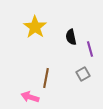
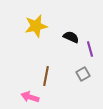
yellow star: moved 1 px right, 1 px up; rotated 25 degrees clockwise
black semicircle: rotated 126 degrees clockwise
brown line: moved 2 px up
